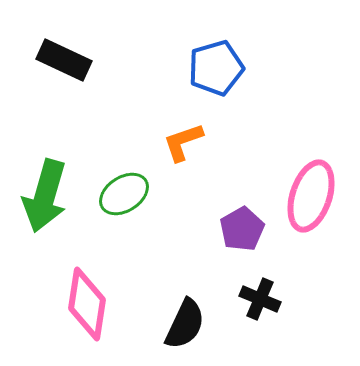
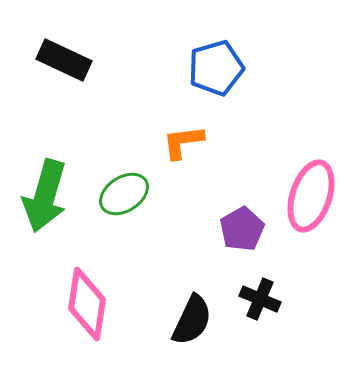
orange L-shape: rotated 12 degrees clockwise
black semicircle: moved 7 px right, 4 px up
